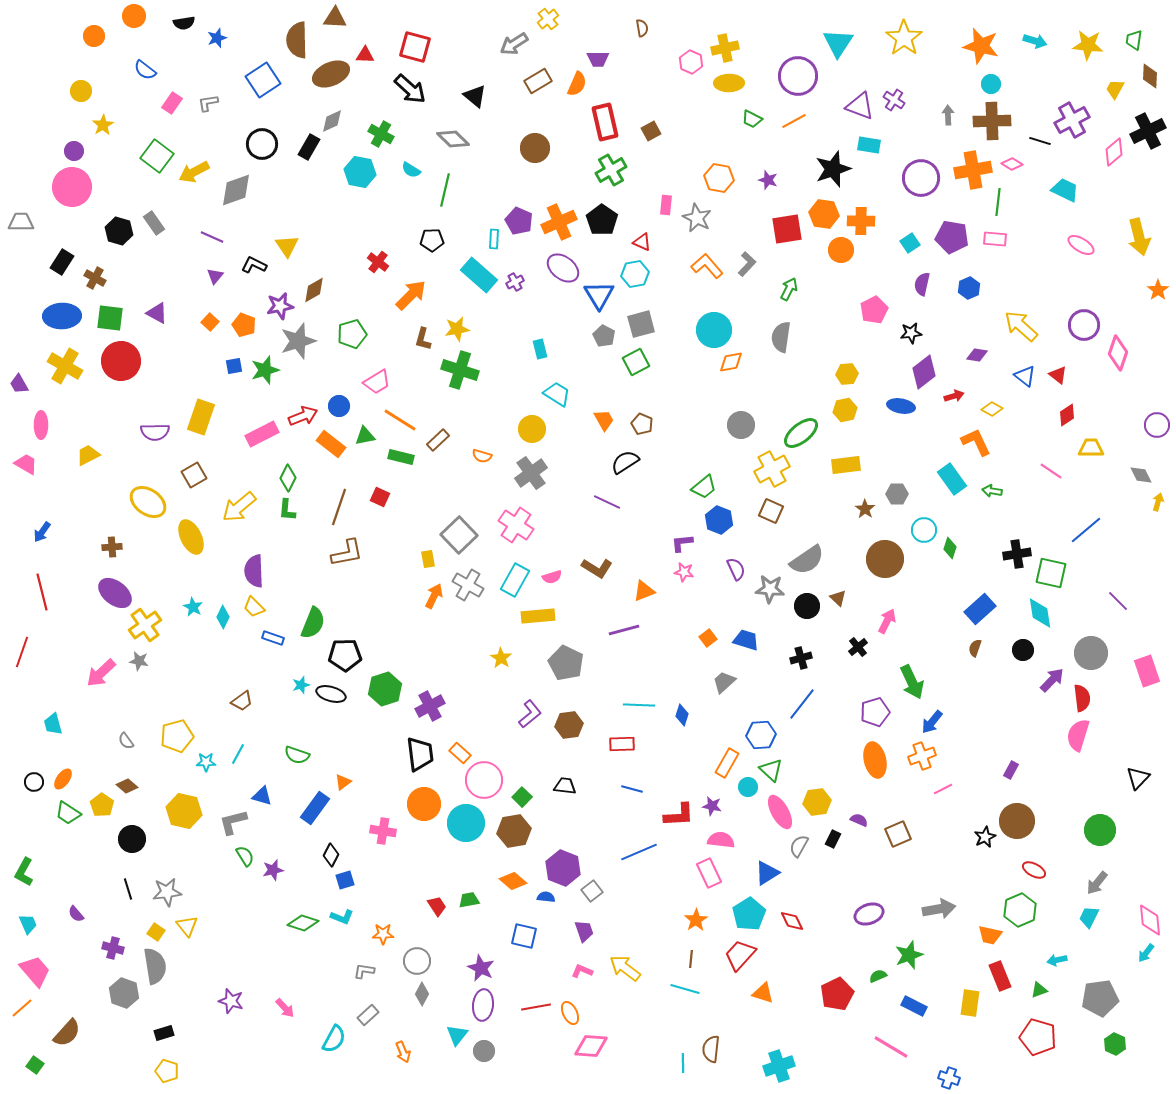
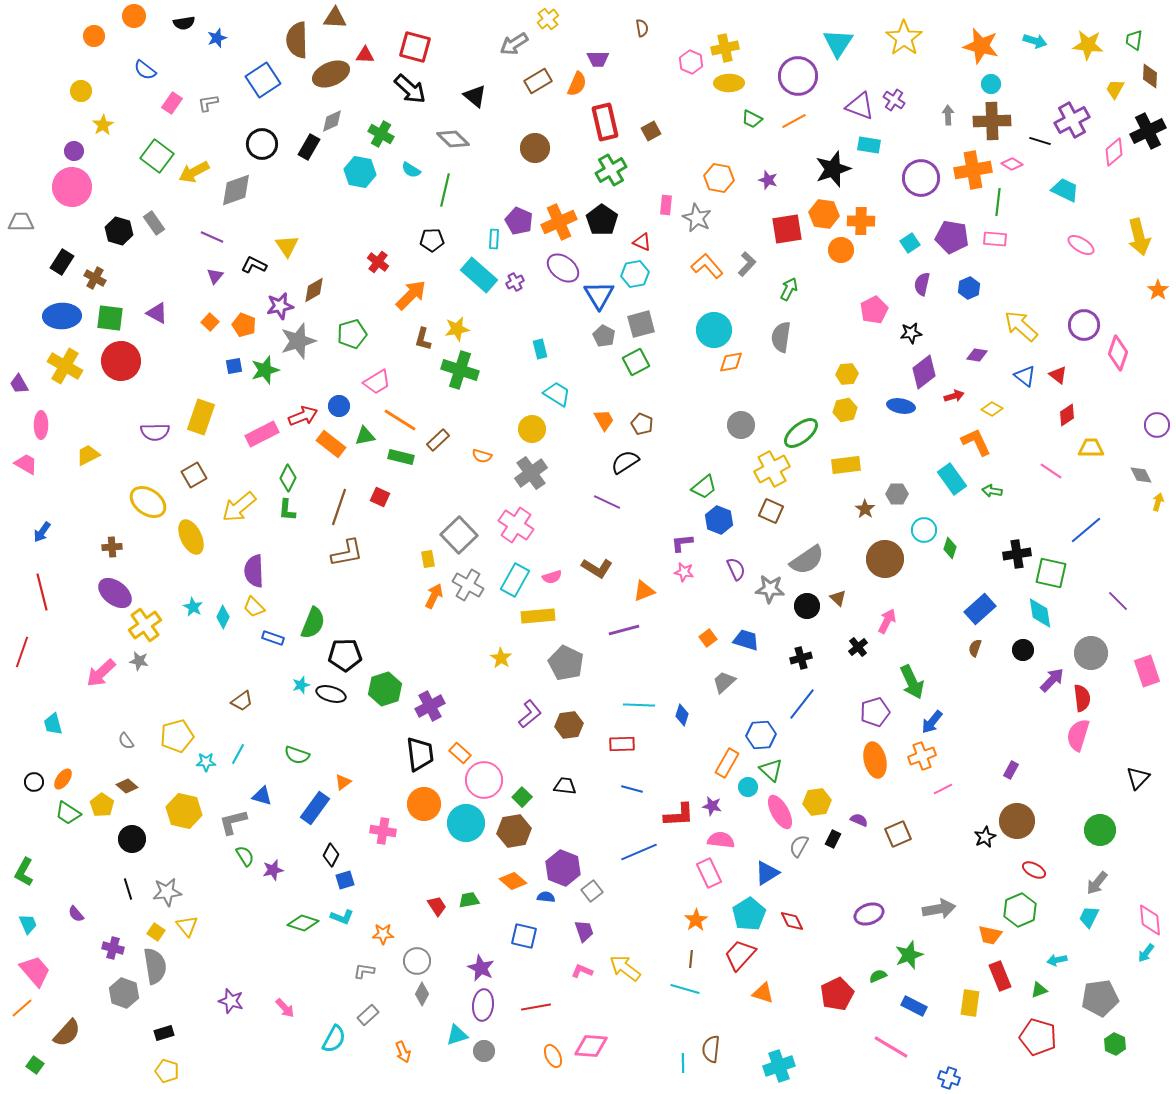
orange ellipse at (570, 1013): moved 17 px left, 43 px down
cyan triangle at (457, 1035): rotated 35 degrees clockwise
